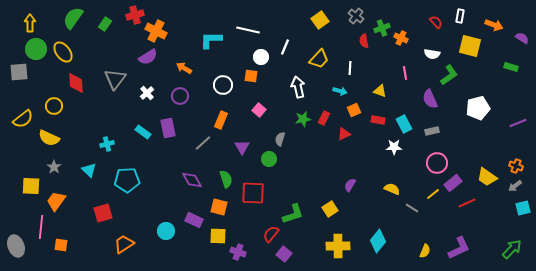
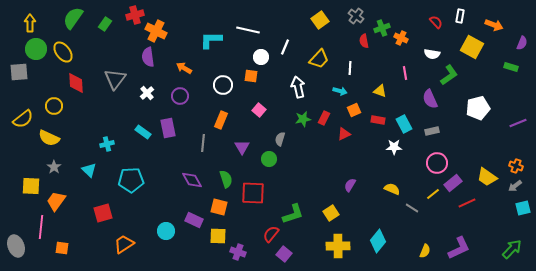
purple semicircle at (522, 38): moved 5 px down; rotated 80 degrees clockwise
yellow square at (470, 46): moved 2 px right, 1 px down; rotated 15 degrees clockwise
purple semicircle at (148, 57): rotated 114 degrees clockwise
gray line at (203, 143): rotated 42 degrees counterclockwise
cyan pentagon at (127, 180): moved 4 px right
yellow square at (330, 209): moved 1 px right, 4 px down
orange square at (61, 245): moved 1 px right, 3 px down
